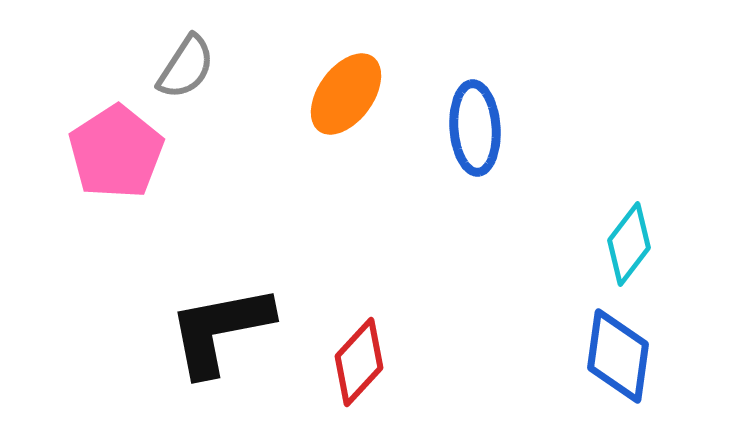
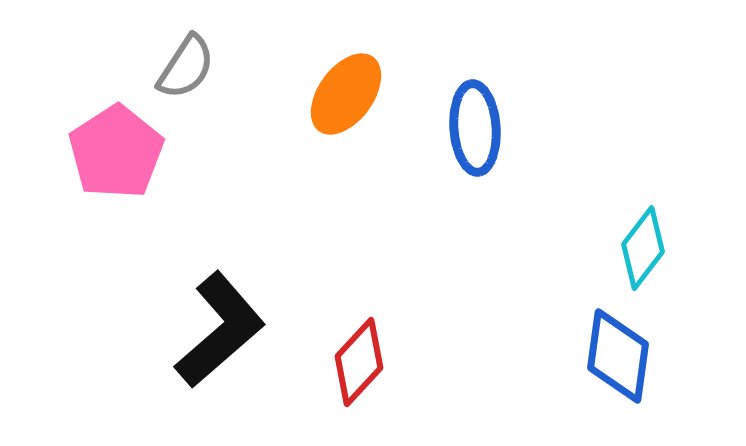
cyan diamond: moved 14 px right, 4 px down
black L-shape: rotated 150 degrees clockwise
